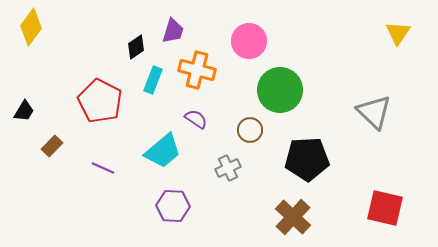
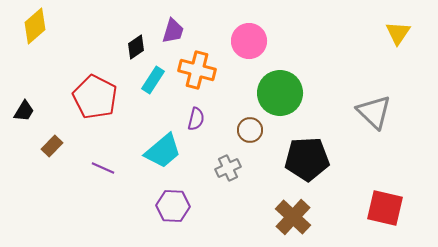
yellow diamond: moved 4 px right, 1 px up; rotated 12 degrees clockwise
cyan rectangle: rotated 12 degrees clockwise
green circle: moved 3 px down
red pentagon: moved 5 px left, 4 px up
purple semicircle: rotated 70 degrees clockwise
